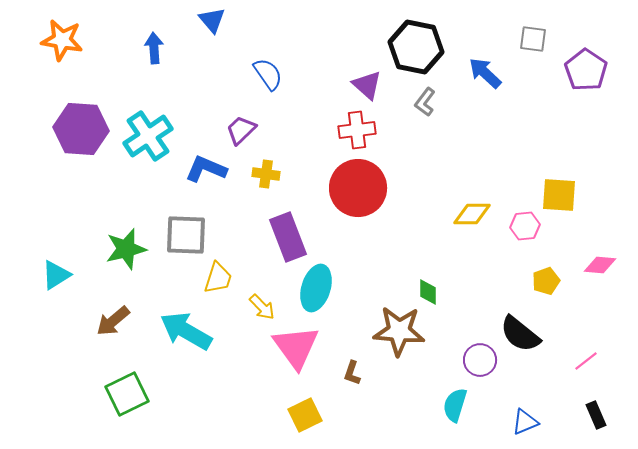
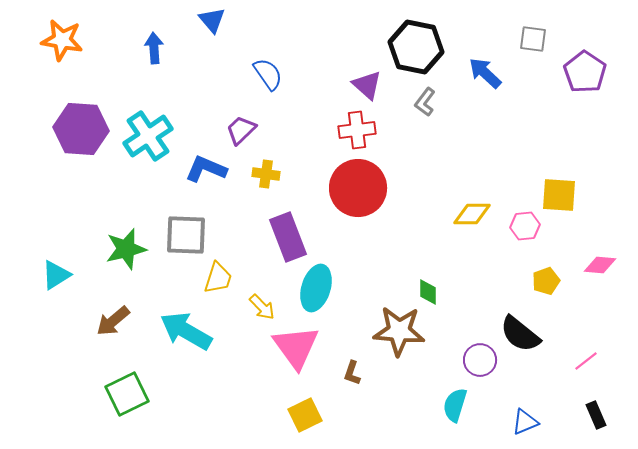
purple pentagon at (586, 70): moved 1 px left, 2 px down
